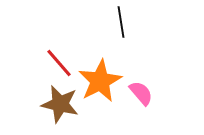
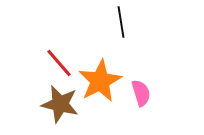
pink semicircle: rotated 24 degrees clockwise
